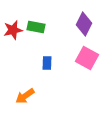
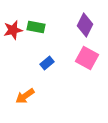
purple diamond: moved 1 px right, 1 px down
blue rectangle: rotated 48 degrees clockwise
